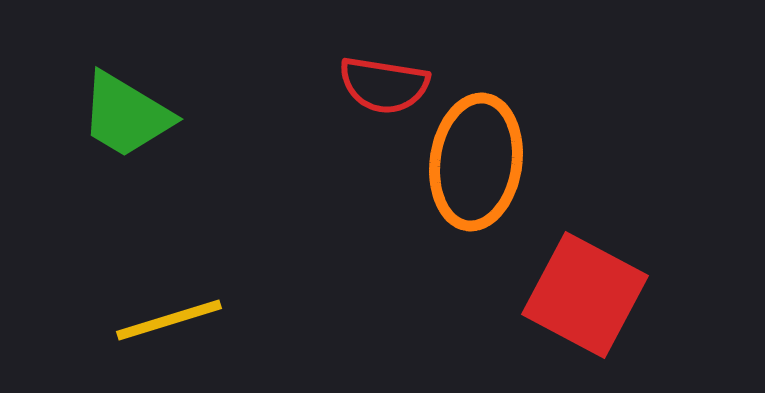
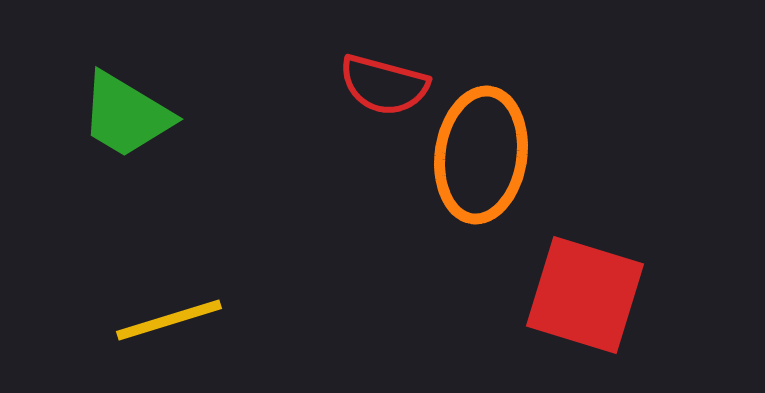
red semicircle: rotated 6 degrees clockwise
orange ellipse: moved 5 px right, 7 px up
red square: rotated 11 degrees counterclockwise
